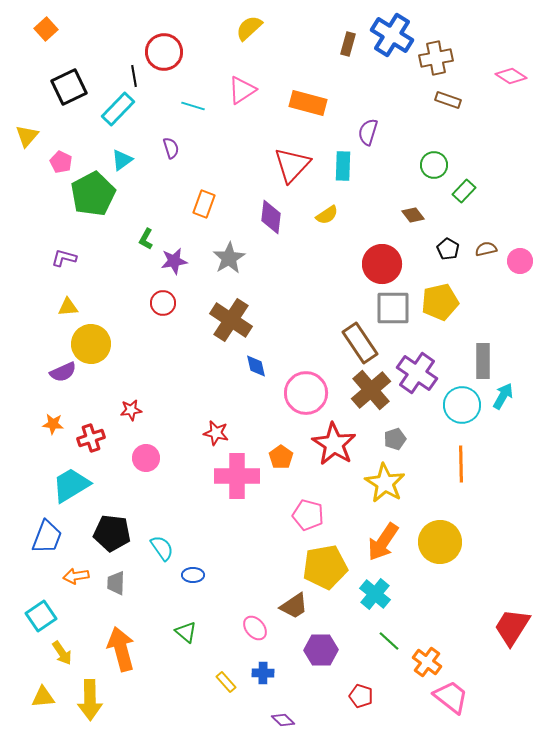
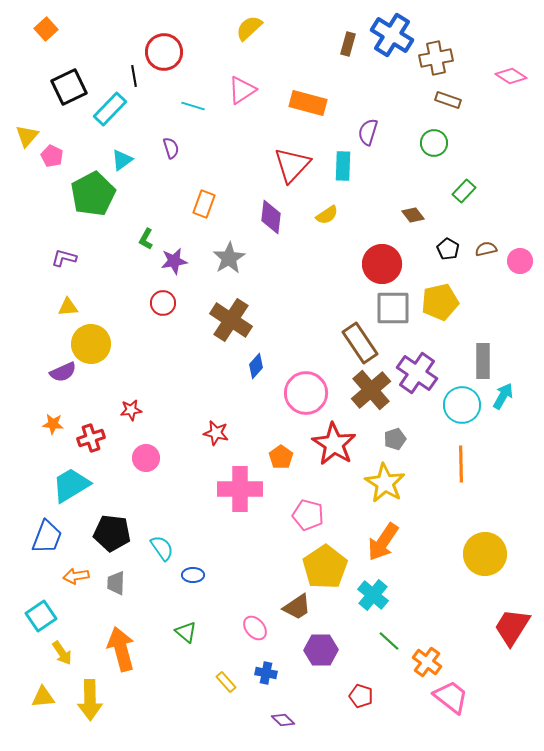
cyan rectangle at (118, 109): moved 8 px left
pink pentagon at (61, 162): moved 9 px left, 6 px up
green circle at (434, 165): moved 22 px up
blue diamond at (256, 366): rotated 55 degrees clockwise
pink cross at (237, 476): moved 3 px right, 13 px down
yellow circle at (440, 542): moved 45 px right, 12 px down
yellow pentagon at (325, 567): rotated 24 degrees counterclockwise
cyan cross at (375, 594): moved 2 px left, 1 px down
brown trapezoid at (294, 606): moved 3 px right, 1 px down
blue cross at (263, 673): moved 3 px right; rotated 10 degrees clockwise
